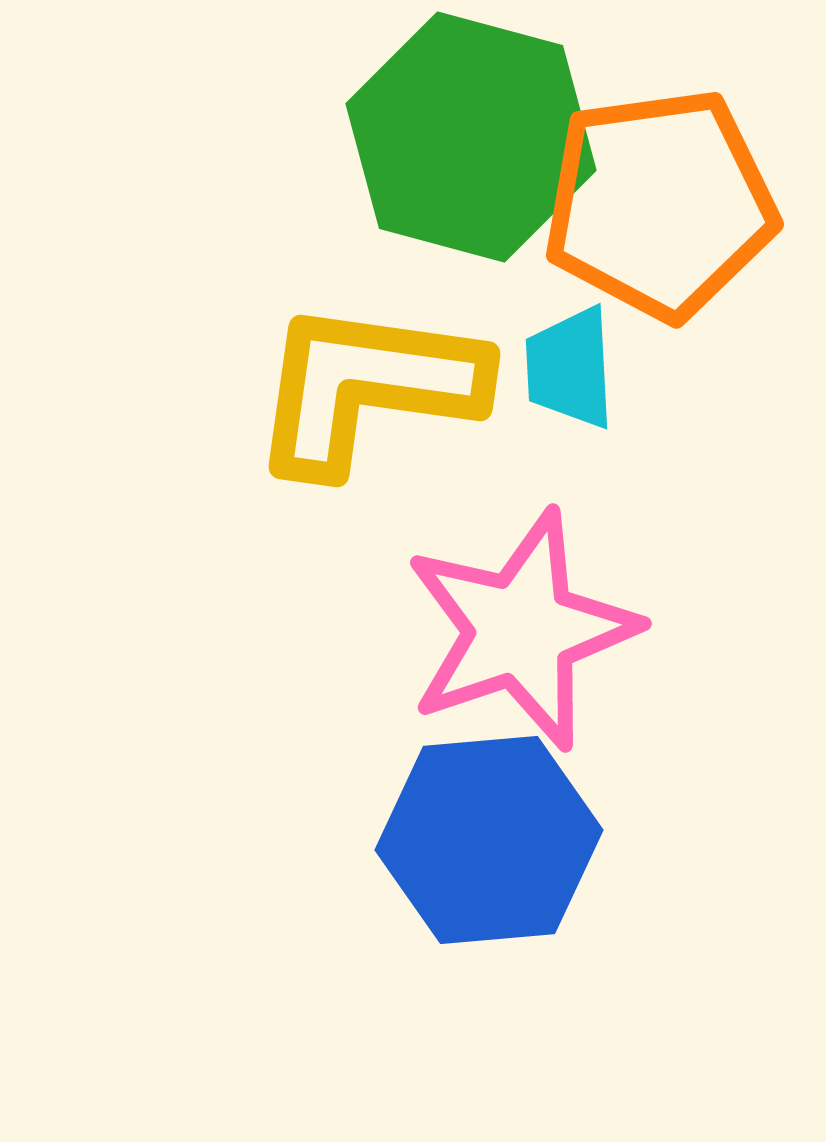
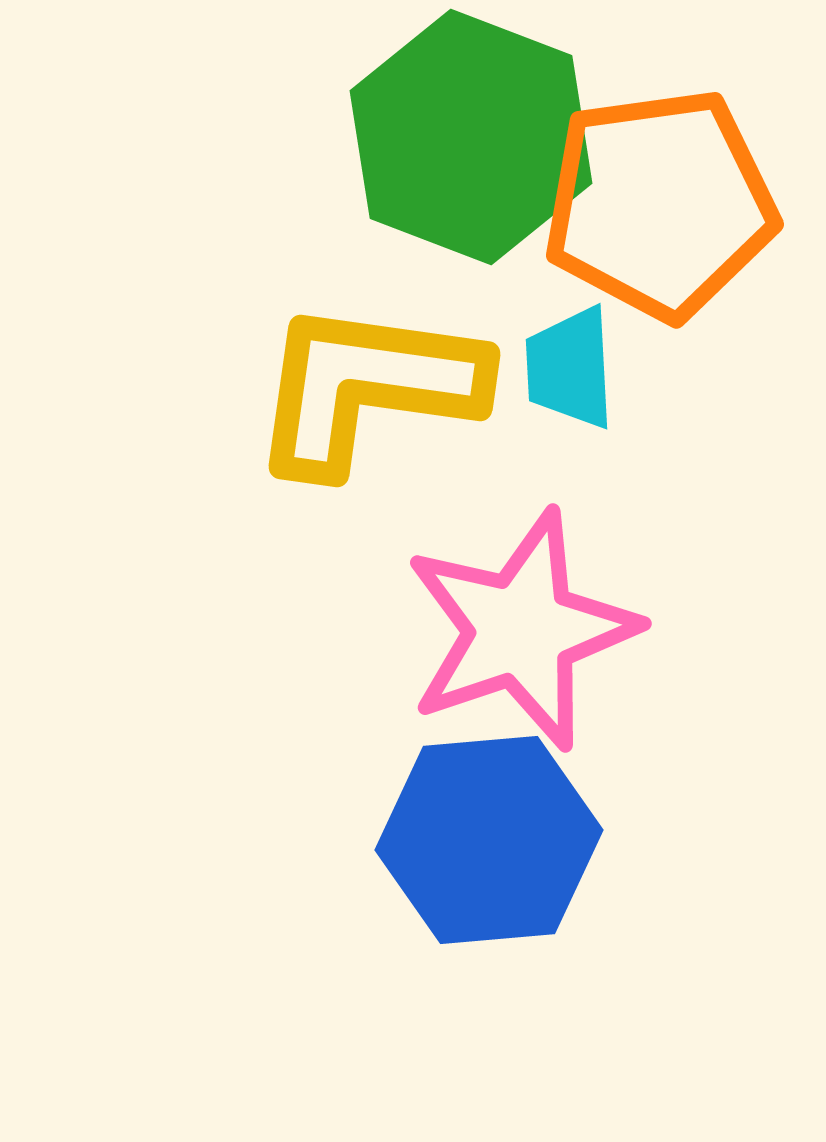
green hexagon: rotated 6 degrees clockwise
